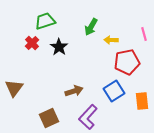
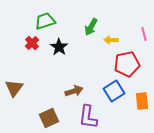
red pentagon: moved 2 px down
purple L-shape: rotated 35 degrees counterclockwise
